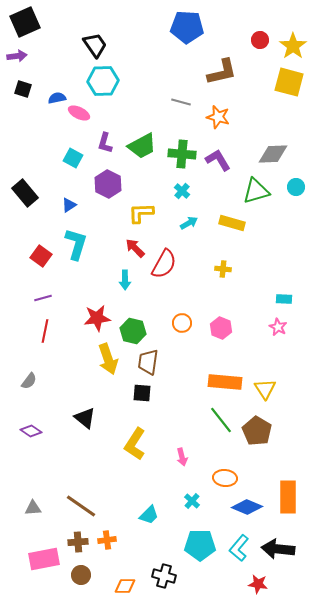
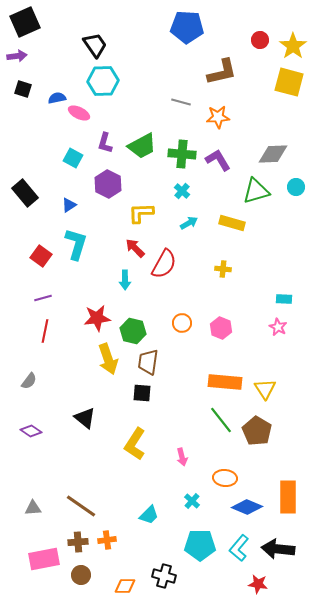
orange star at (218, 117): rotated 20 degrees counterclockwise
